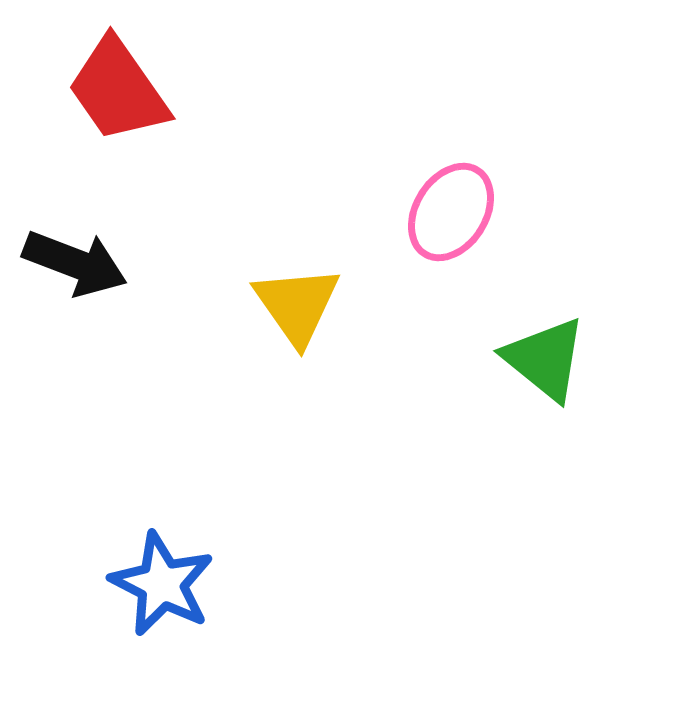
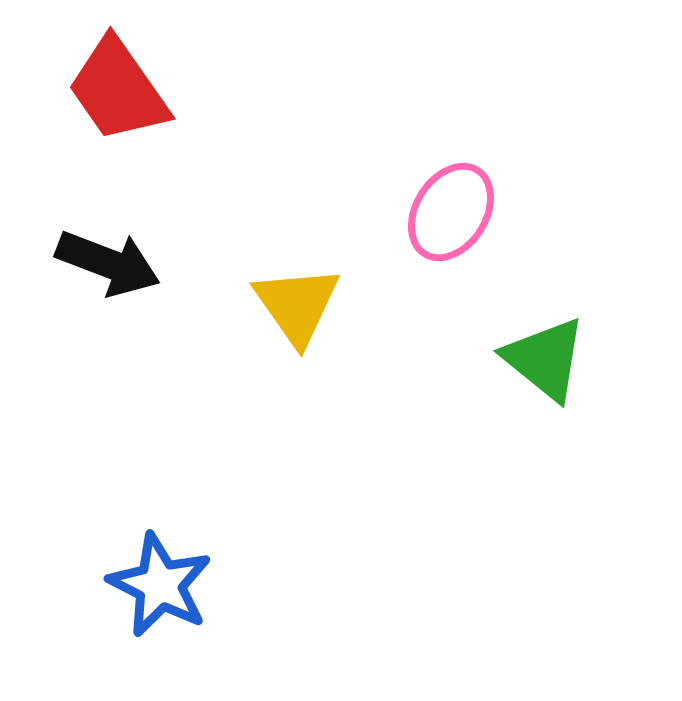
black arrow: moved 33 px right
blue star: moved 2 px left, 1 px down
